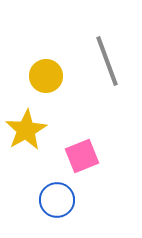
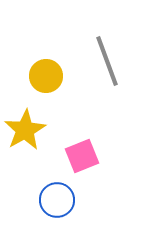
yellow star: moved 1 px left
